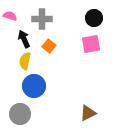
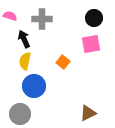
orange square: moved 14 px right, 16 px down
